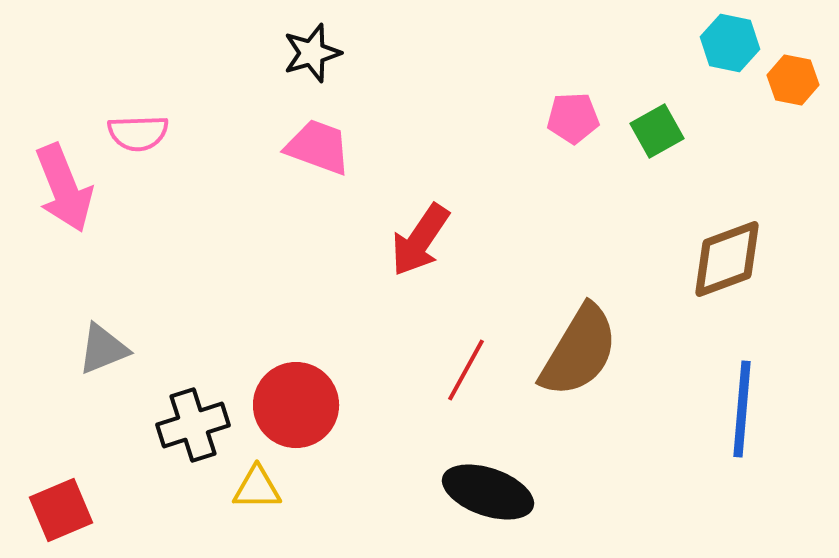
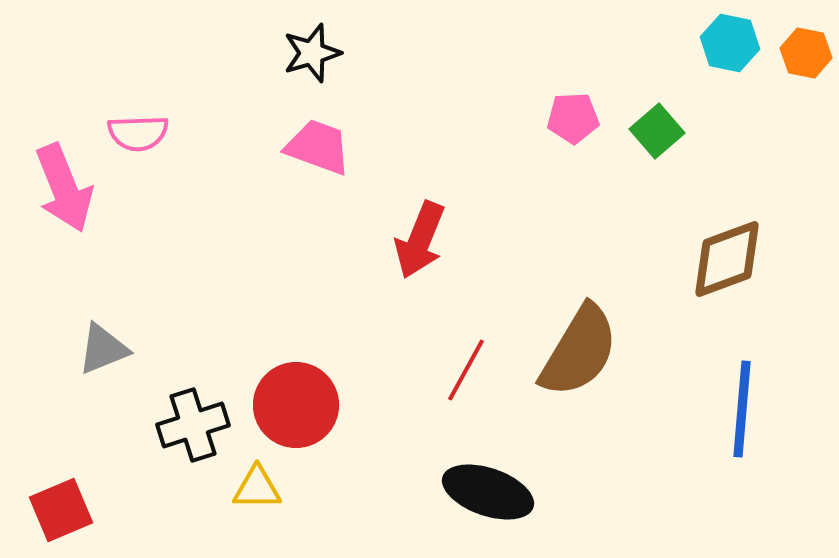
orange hexagon: moved 13 px right, 27 px up
green square: rotated 12 degrees counterclockwise
red arrow: rotated 12 degrees counterclockwise
